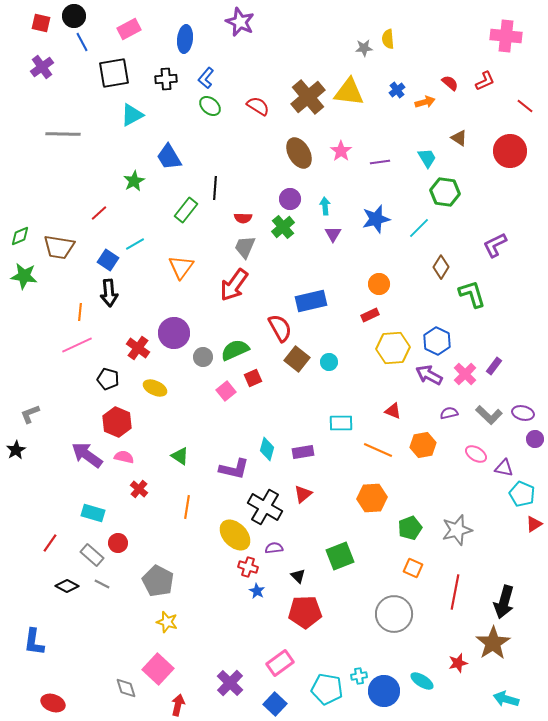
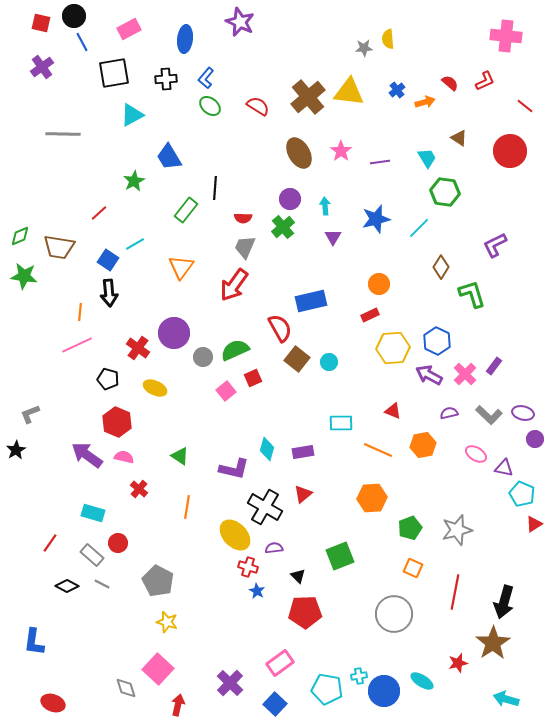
purple triangle at (333, 234): moved 3 px down
